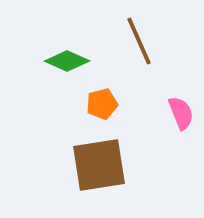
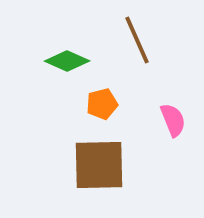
brown line: moved 2 px left, 1 px up
pink semicircle: moved 8 px left, 7 px down
brown square: rotated 8 degrees clockwise
